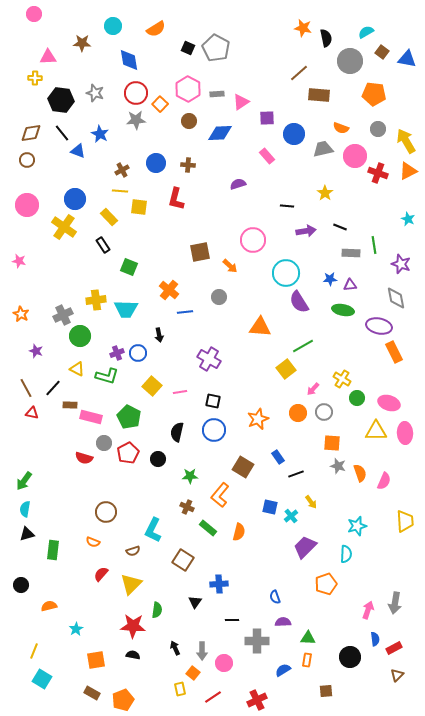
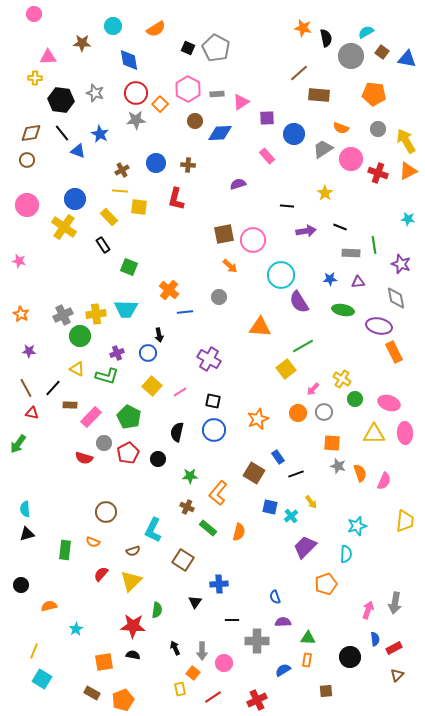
gray circle at (350, 61): moved 1 px right, 5 px up
brown circle at (189, 121): moved 6 px right
gray trapezoid at (323, 149): rotated 20 degrees counterclockwise
pink circle at (355, 156): moved 4 px left, 3 px down
cyan star at (408, 219): rotated 16 degrees counterclockwise
brown square at (200, 252): moved 24 px right, 18 px up
cyan circle at (286, 273): moved 5 px left, 2 px down
purple triangle at (350, 285): moved 8 px right, 3 px up
yellow cross at (96, 300): moved 14 px down
purple star at (36, 351): moved 7 px left; rotated 16 degrees counterclockwise
blue circle at (138, 353): moved 10 px right
pink line at (180, 392): rotated 24 degrees counterclockwise
green circle at (357, 398): moved 2 px left, 1 px down
pink rectangle at (91, 417): rotated 60 degrees counterclockwise
yellow triangle at (376, 431): moved 2 px left, 3 px down
brown square at (243, 467): moved 11 px right, 6 px down
green arrow at (24, 481): moved 6 px left, 37 px up
orange L-shape at (220, 495): moved 2 px left, 2 px up
cyan semicircle at (25, 509): rotated 14 degrees counterclockwise
yellow trapezoid at (405, 521): rotated 10 degrees clockwise
green rectangle at (53, 550): moved 12 px right
yellow triangle at (131, 584): moved 3 px up
orange square at (96, 660): moved 8 px right, 2 px down
